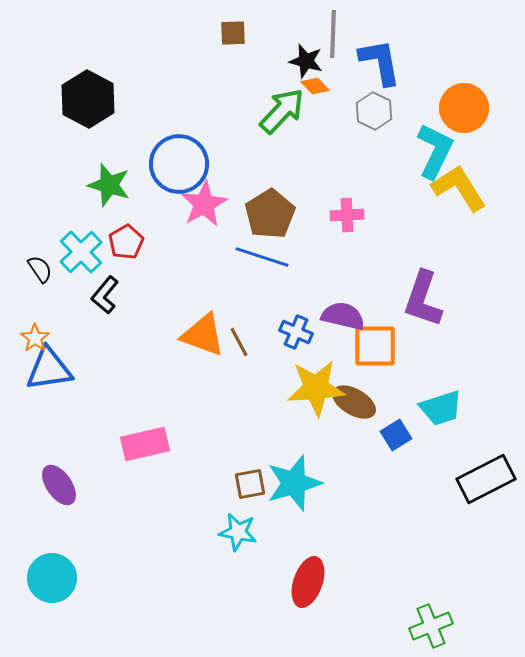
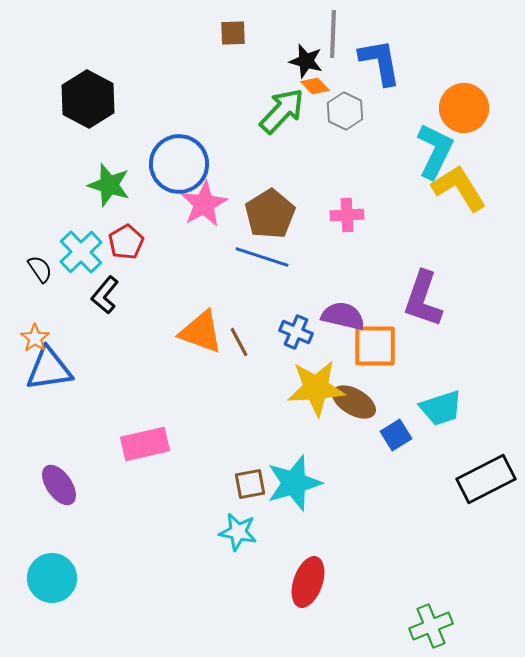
gray hexagon at (374, 111): moved 29 px left
orange triangle at (203, 335): moved 2 px left, 3 px up
